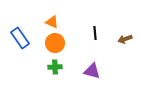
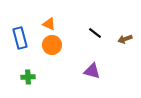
orange triangle: moved 3 px left, 2 px down
black line: rotated 48 degrees counterclockwise
blue rectangle: rotated 20 degrees clockwise
orange circle: moved 3 px left, 2 px down
green cross: moved 27 px left, 10 px down
